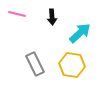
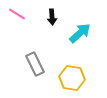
pink line: rotated 18 degrees clockwise
yellow hexagon: moved 13 px down
